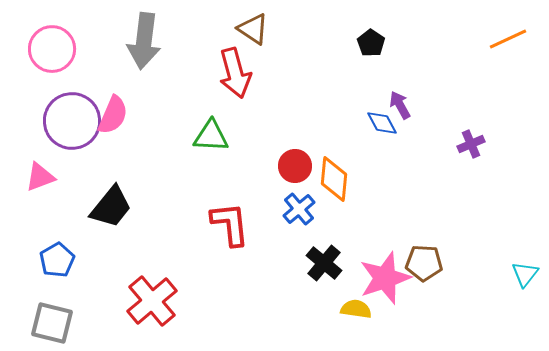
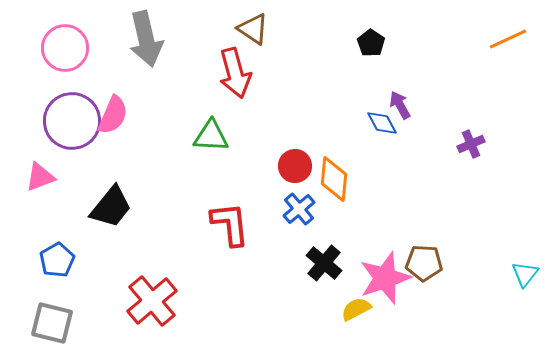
gray arrow: moved 2 px right, 2 px up; rotated 20 degrees counterclockwise
pink circle: moved 13 px right, 1 px up
yellow semicircle: rotated 36 degrees counterclockwise
